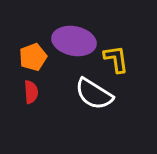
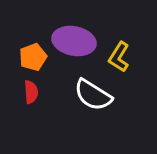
yellow L-shape: moved 3 px right, 2 px up; rotated 140 degrees counterclockwise
white semicircle: moved 1 px left, 1 px down
